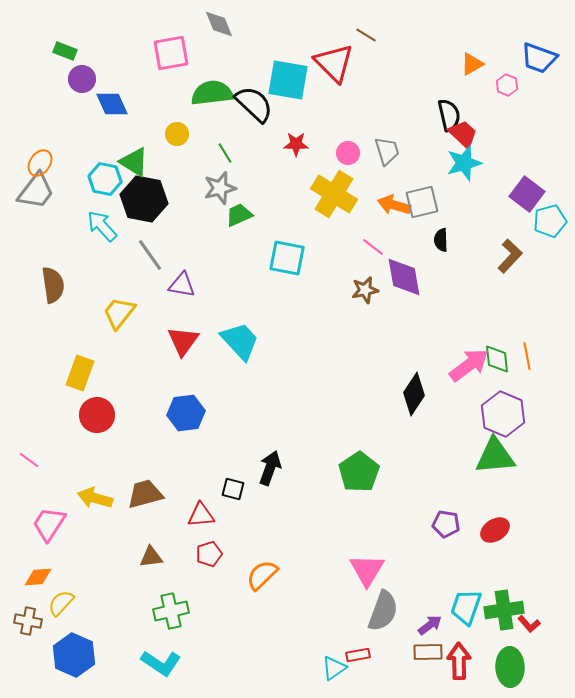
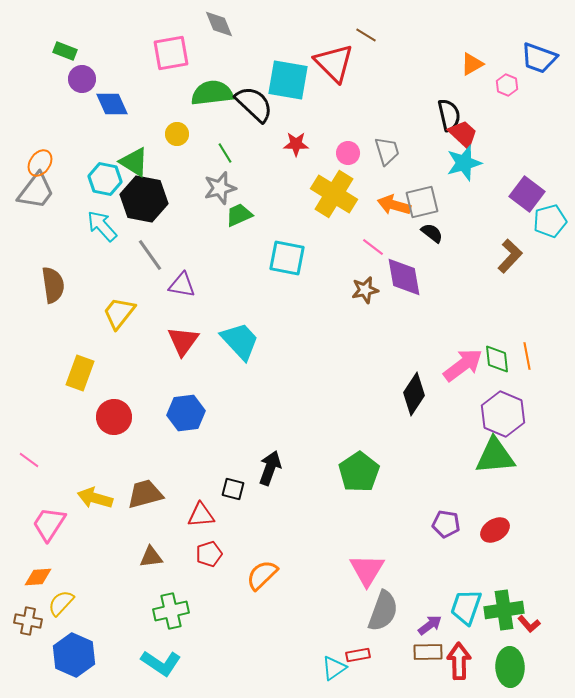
black semicircle at (441, 240): moved 9 px left, 7 px up; rotated 130 degrees clockwise
pink arrow at (469, 365): moved 6 px left
red circle at (97, 415): moved 17 px right, 2 px down
